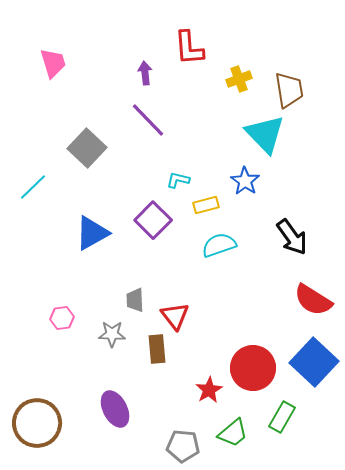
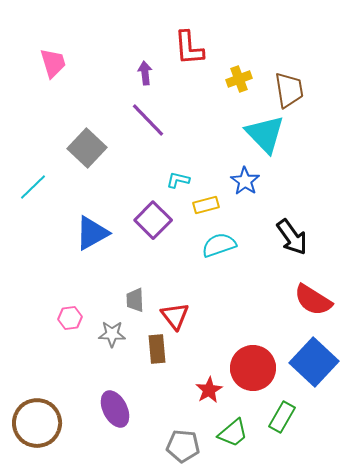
pink hexagon: moved 8 px right
